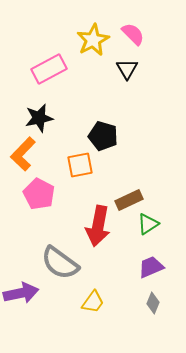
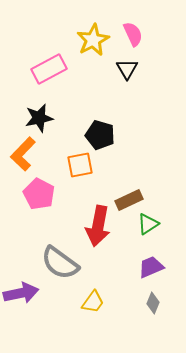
pink semicircle: rotated 20 degrees clockwise
black pentagon: moved 3 px left, 1 px up
